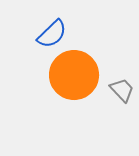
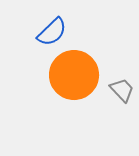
blue semicircle: moved 2 px up
